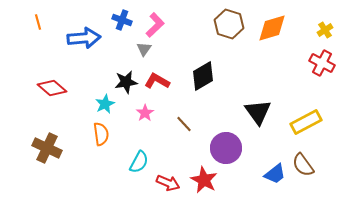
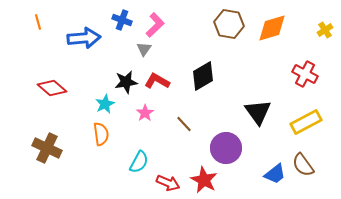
brown hexagon: rotated 8 degrees counterclockwise
red cross: moved 17 px left, 11 px down
